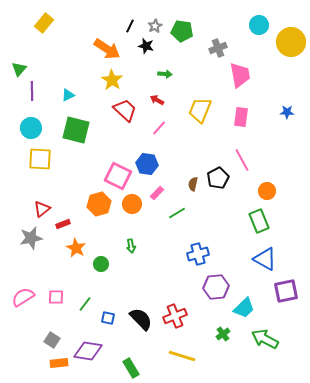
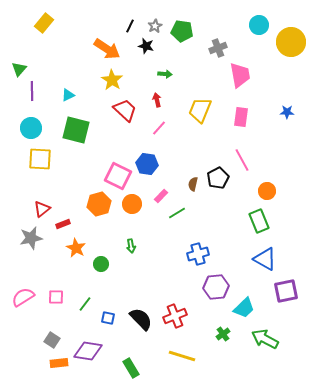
red arrow at (157, 100): rotated 48 degrees clockwise
pink rectangle at (157, 193): moved 4 px right, 3 px down
